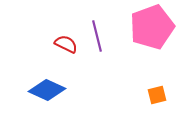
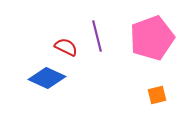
pink pentagon: moved 11 px down
red semicircle: moved 3 px down
blue diamond: moved 12 px up
